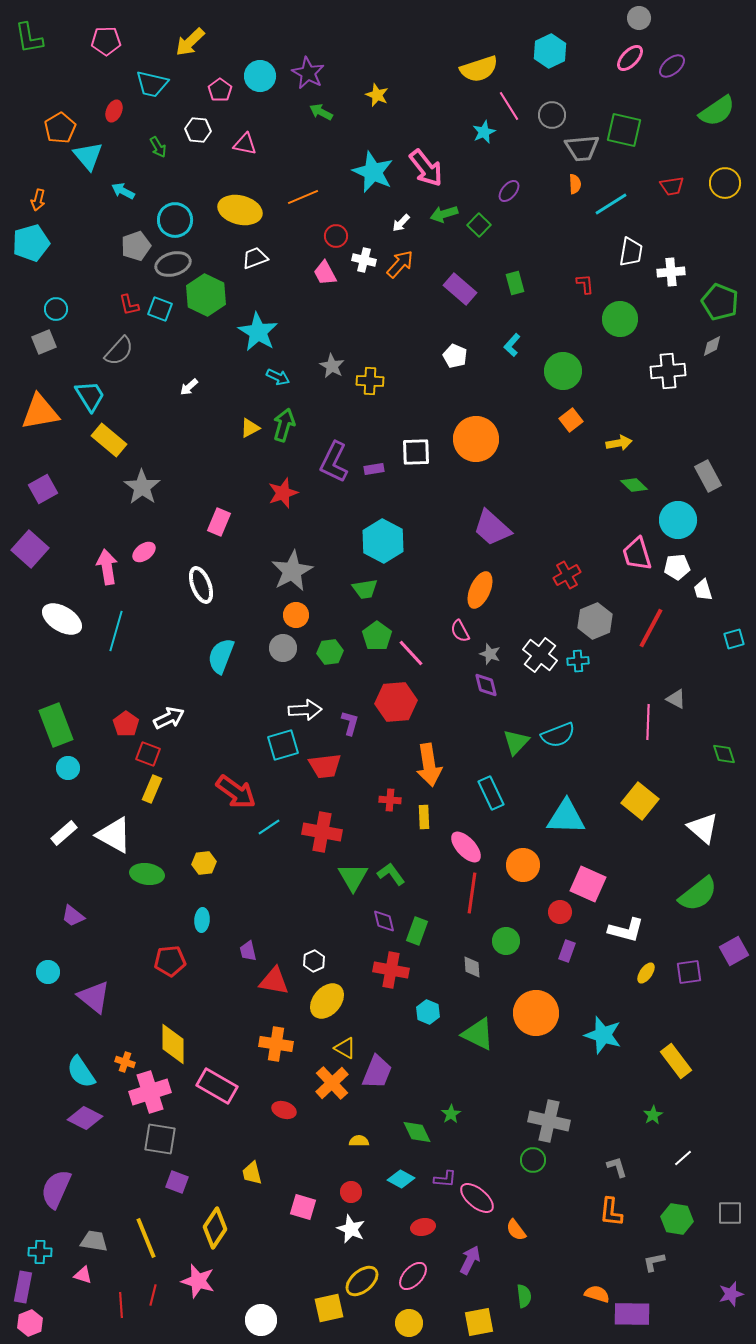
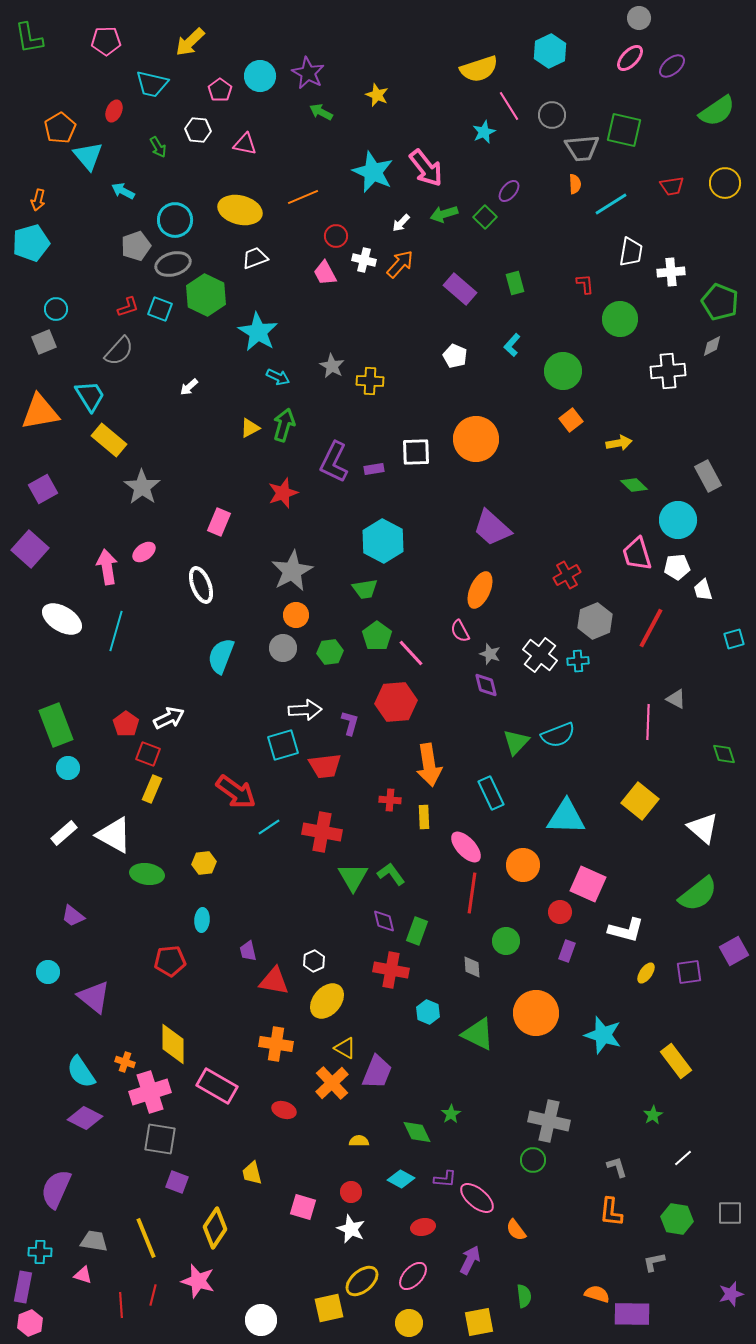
green square at (479, 225): moved 6 px right, 8 px up
red L-shape at (129, 305): moved 1 px left, 2 px down; rotated 95 degrees counterclockwise
